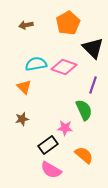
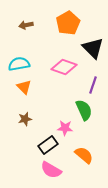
cyan semicircle: moved 17 px left
brown star: moved 3 px right
